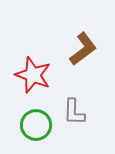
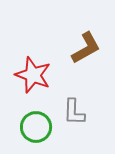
brown L-shape: moved 3 px right, 1 px up; rotated 8 degrees clockwise
green circle: moved 2 px down
